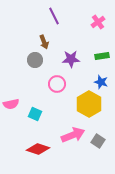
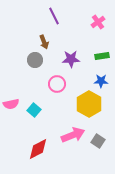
blue star: moved 1 px up; rotated 16 degrees counterclockwise
cyan square: moved 1 px left, 4 px up; rotated 16 degrees clockwise
red diamond: rotated 45 degrees counterclockwise
